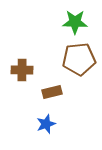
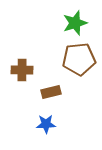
green star: moved 1 px down; rotated 20 degrees counterclockwise
brown rectangle: moved 1 px left
blue star: rotated 18 degrees clockwise
